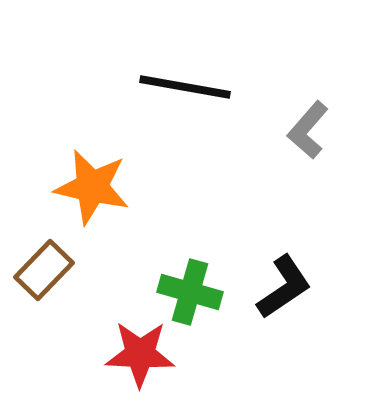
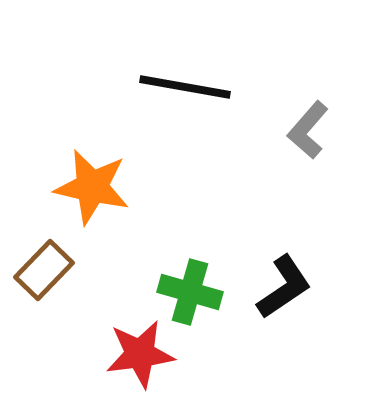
red star: rotated 10 degrees counterclockwise
